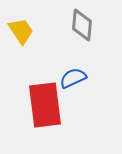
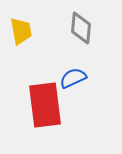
gray diamond: moved 1 px left, 3 px down
yellow trapezoid: rotated 24 degrees clockwise
